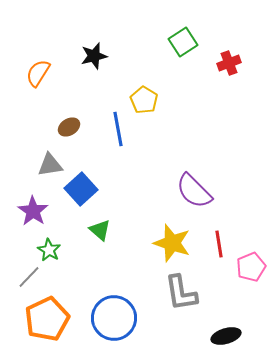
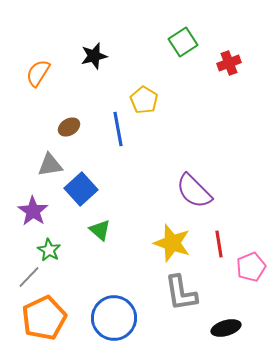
orange pentagon: moved 3 px left, 1 px up
black ellipse: moved 8 px up
